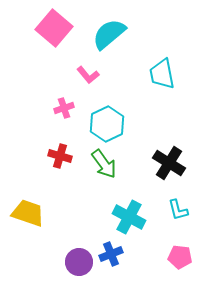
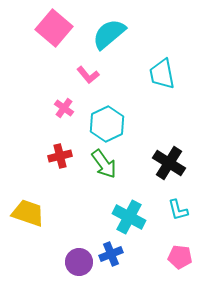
pink cross: rotated 36 degrees counterclockwise
red cross: rotated 30 degrees counterclockwise
